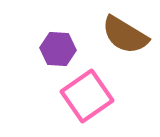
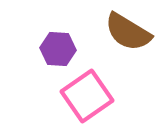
brown semicircle: moved 3 px right, 3 px up
